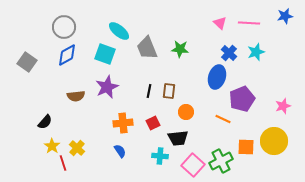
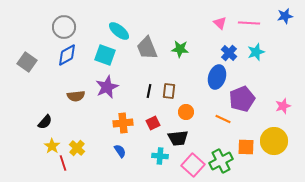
cyan square: moved 1 px down
